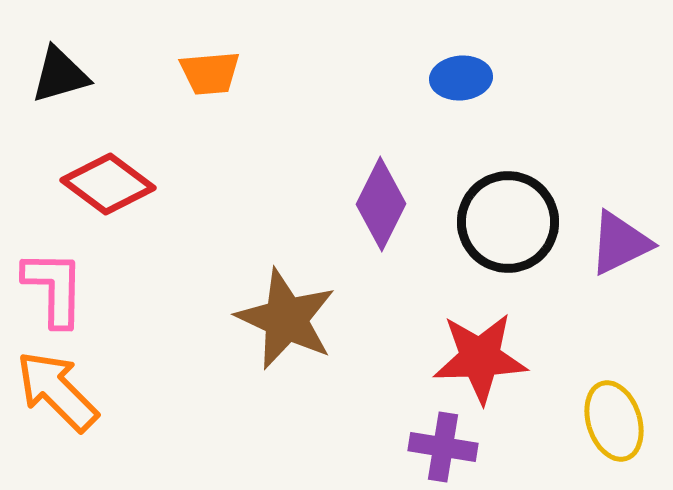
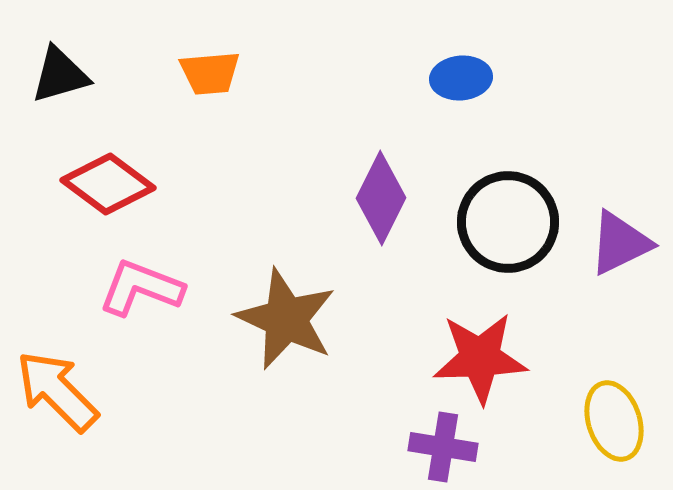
purple diamond: moved 6 px up
pink L-shape: moved 87 px right; rotated 70 degrees counterclockwise
